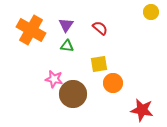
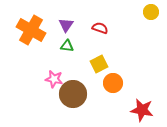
red semicircle: rotated 21 degrees counterclockwise
yellow square: rotated 18 degrees counterclockwise
